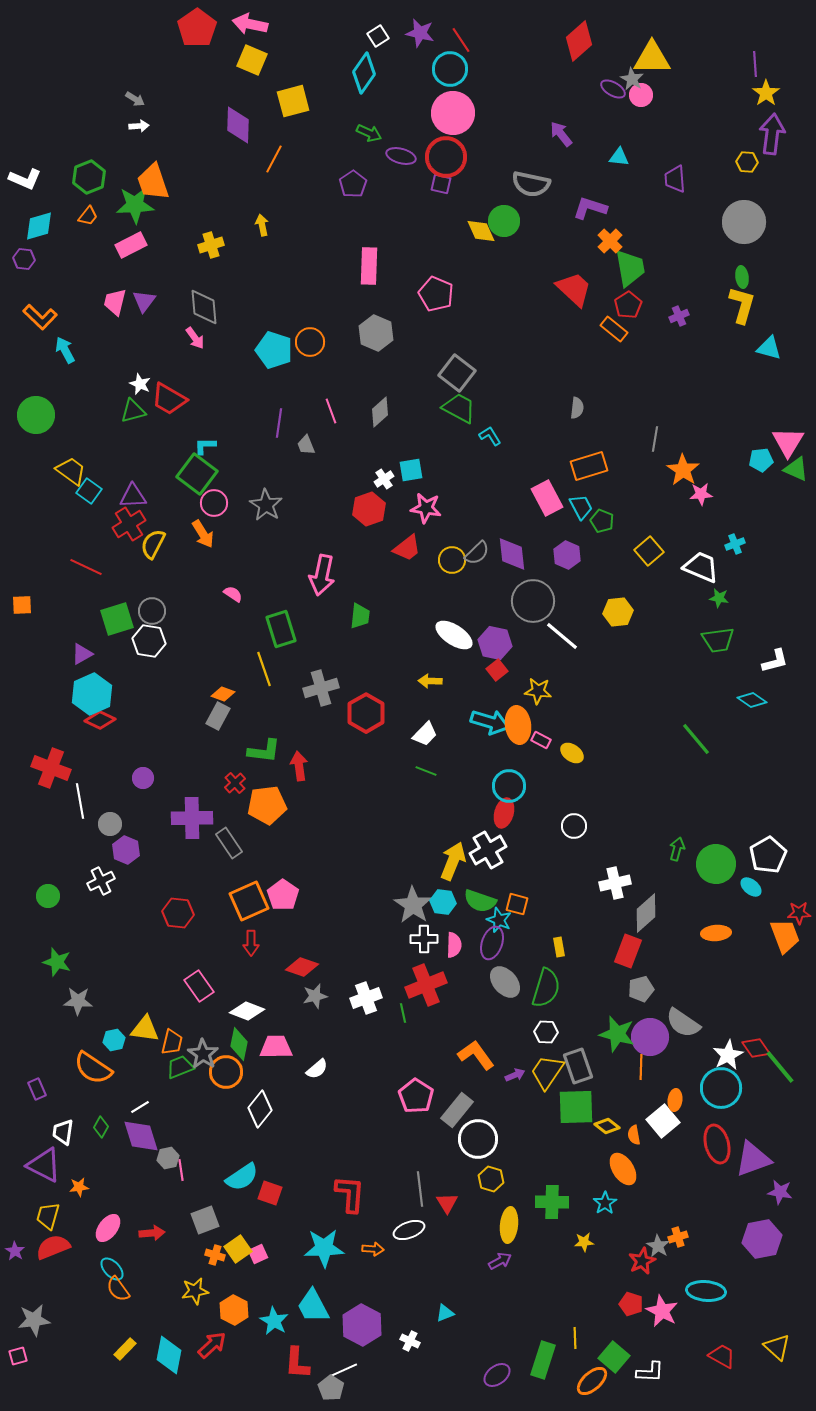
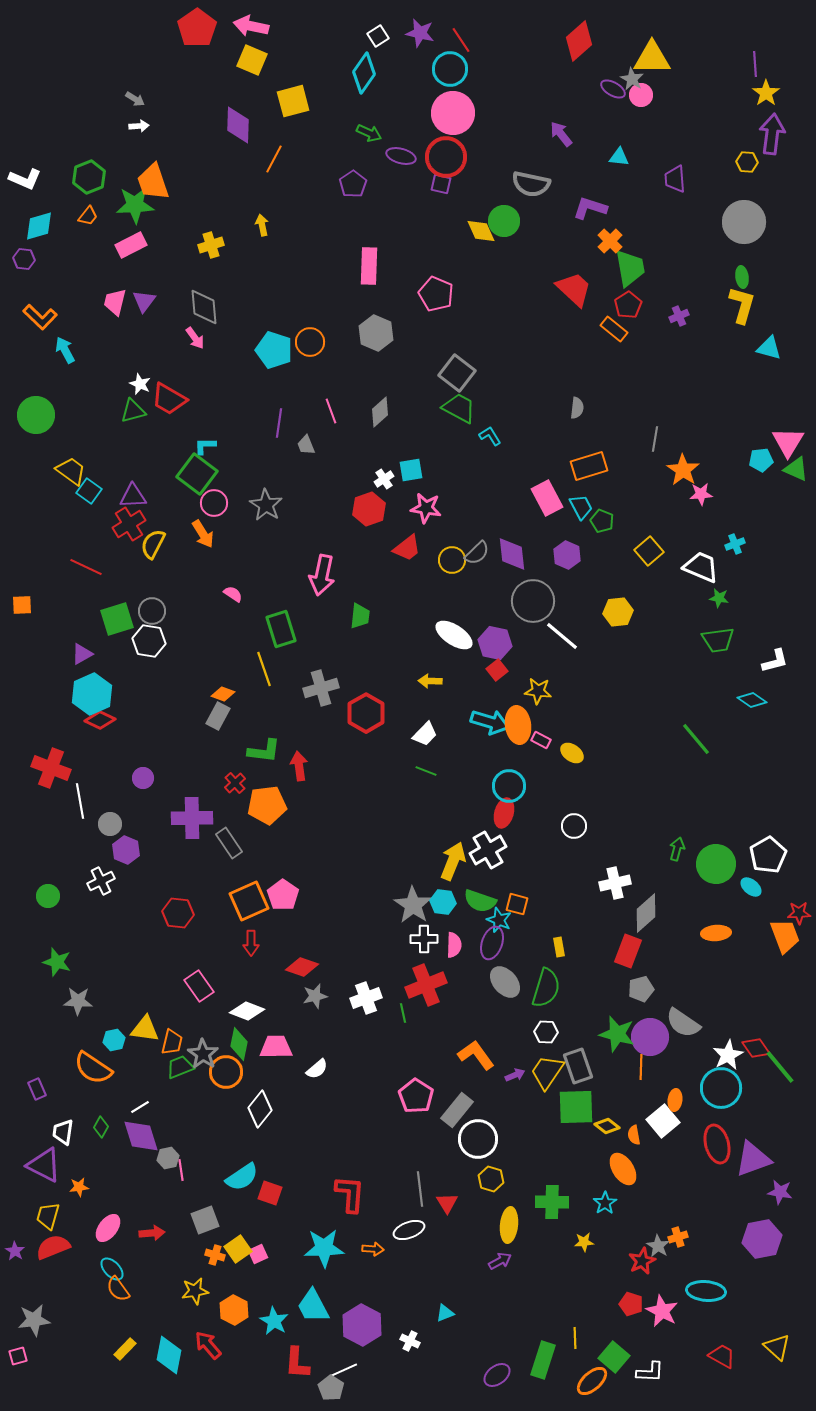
pink arrow at (250, 24): moved 1 px right, 2 px down
red arrow at (212, 1345): moved 4 px left; rotated 88 degrees counterclockwise
